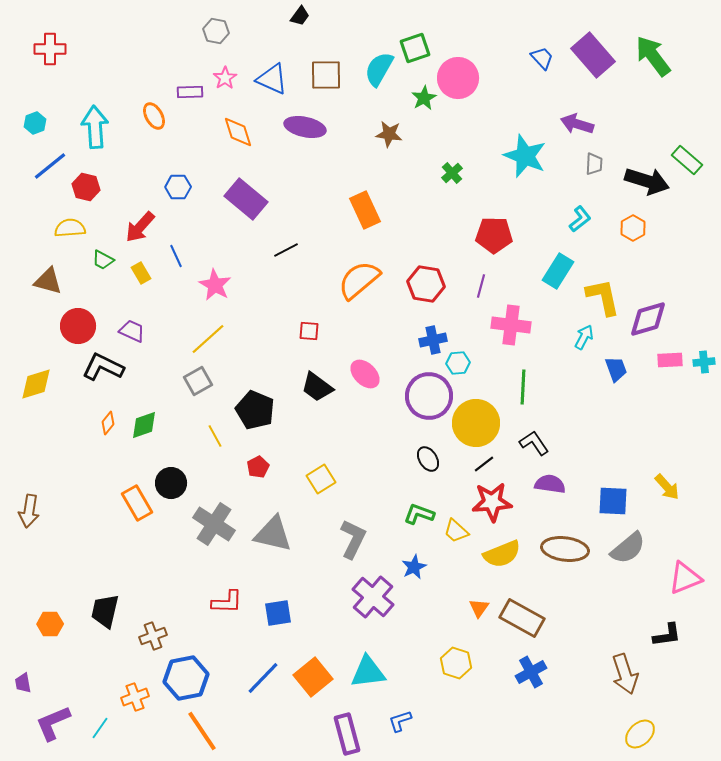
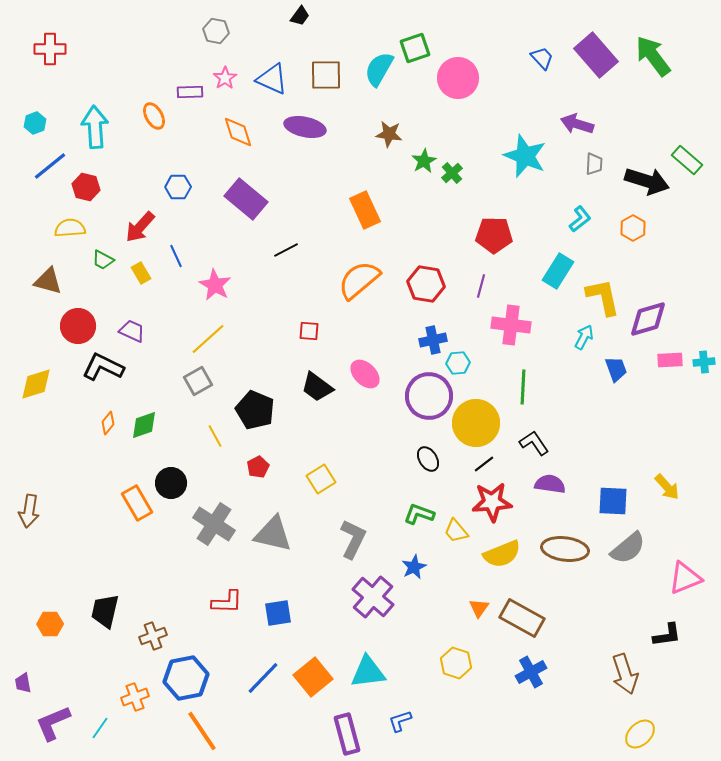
purple rectangle at (593, 55): moved 3 px right
green star at (424, 98): moved 63 px down
yellow trapezoid at (456, 531): rotated 8 degrees clockwise
